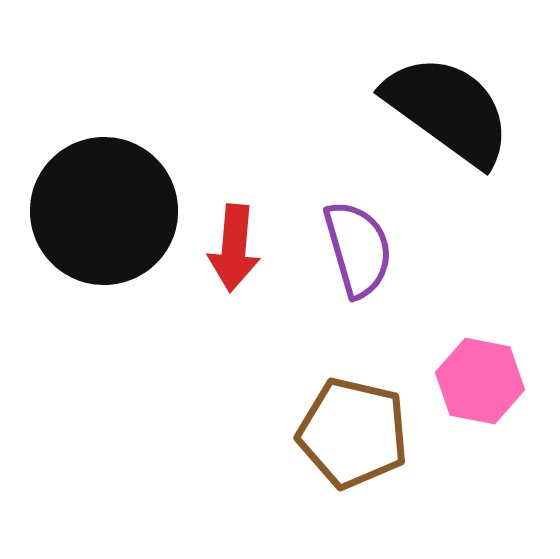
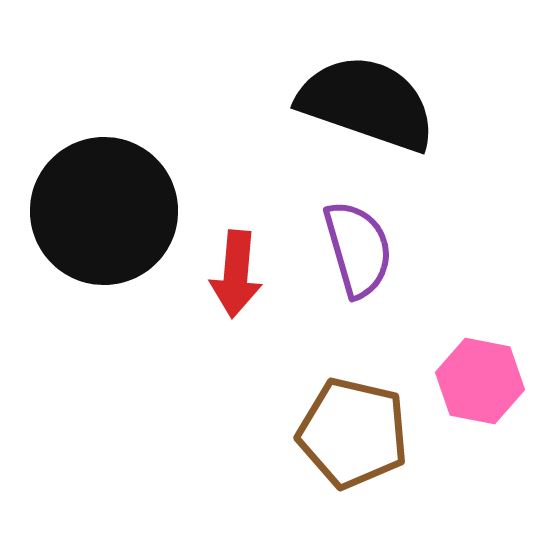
black semicircle: moved 81 px left, 7 px up; rotated 17 degrees counterclockwise
red arrow: moved 2 px right, 26 px down
